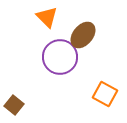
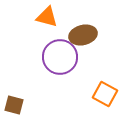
orange triangle: rotated 30 degrees counterclockwise
brown ellipse: rotated 36 degrees clockwise
brown square: rotated 24 degrees counterclockwise
